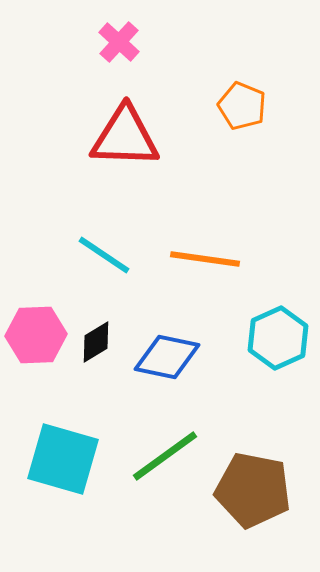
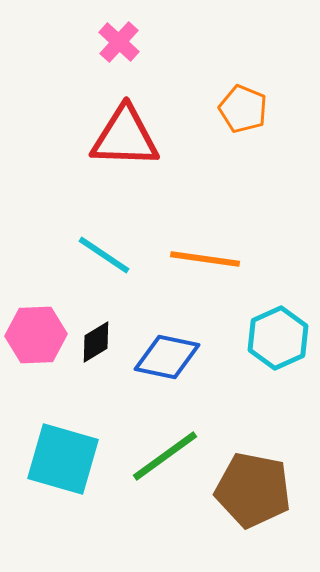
orange pentagon: moved 1 px right, 3 px down
